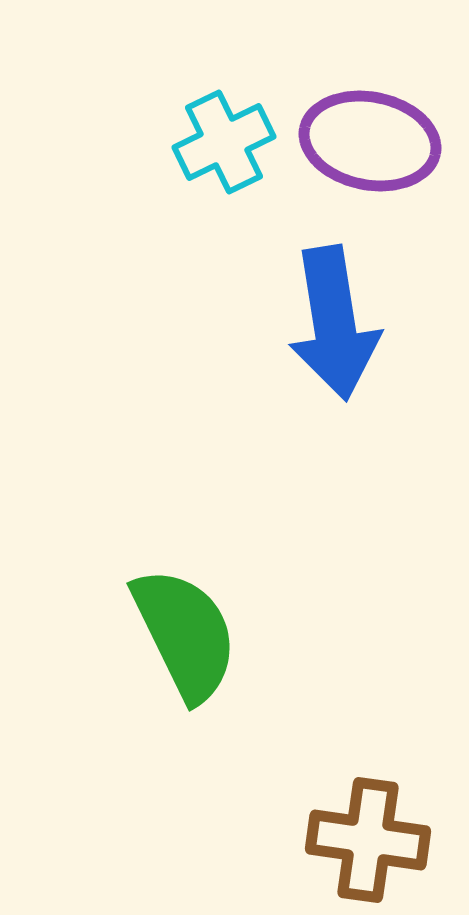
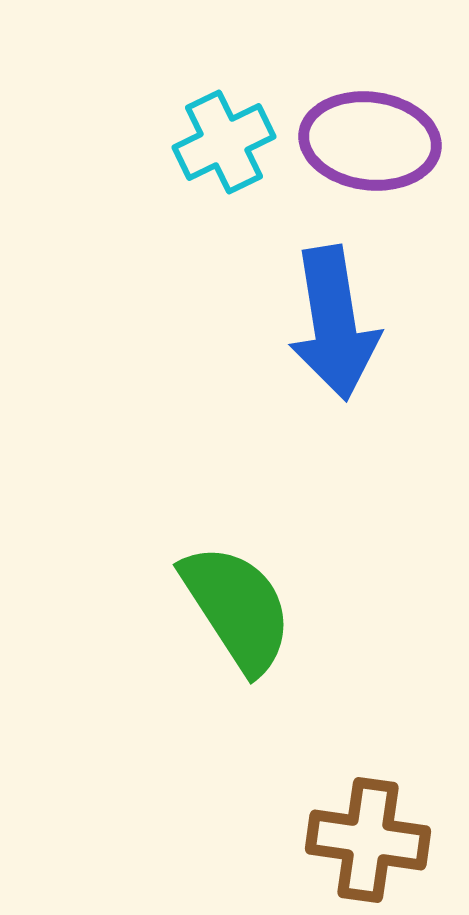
purple ellipse: rotated 4 degrees counterclockwise
green semicircle: moved 52 px right, 26 px up; rotated 7 degrees counterclockwise
